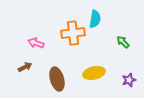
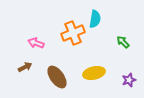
orange cross: rotated 15 degrees counterclockwise
brown ellipse: moved 2 px up; rotated 20 degrees counterclockwise
